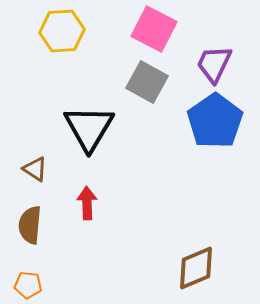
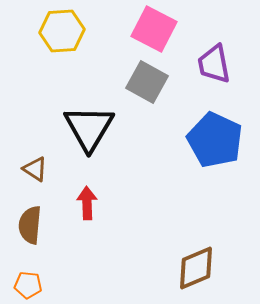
purple trapezoid: rotated 36 degrees counterclockwise
blue pentagon: moved 19 px down; rotated 12 degrees counterclockwise
